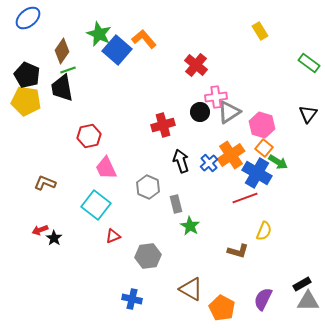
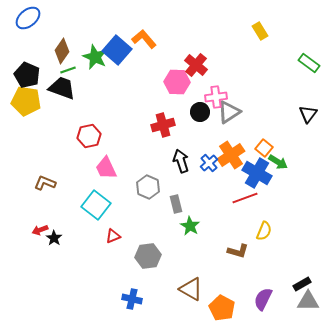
green star at (99, 34): moved 4 px left, 23 px down
black trapezoid at (62, 88): rotated 120 degrees clockwise
pink hexagon at (262, 125): moved 85 px left, 43 px up; rotated 15 degrees counterclockwise
